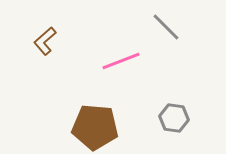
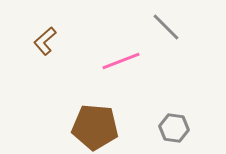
gray hexagon: moved 10 px down
